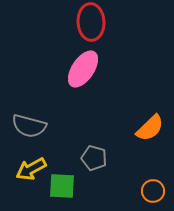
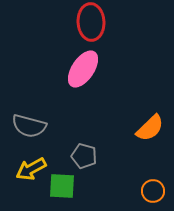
gray pentagon: moved 10 px left, 2 px up
